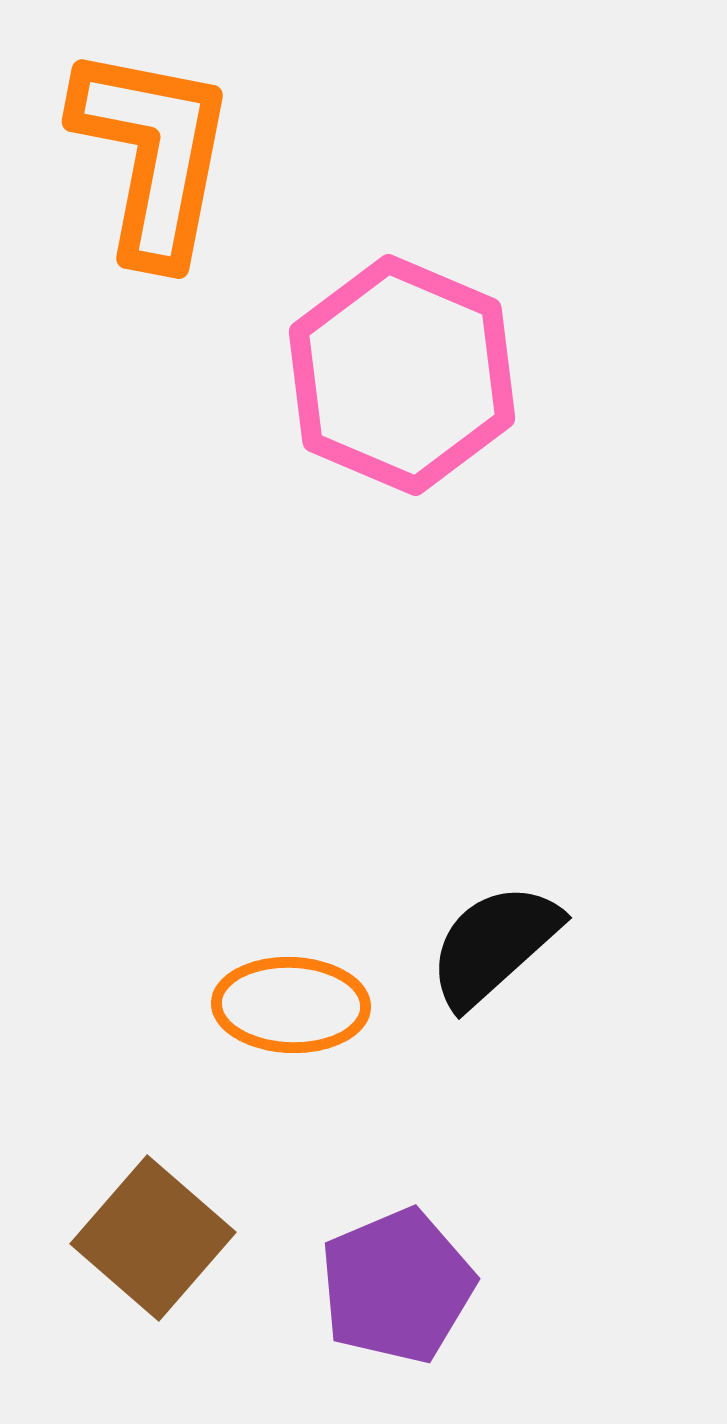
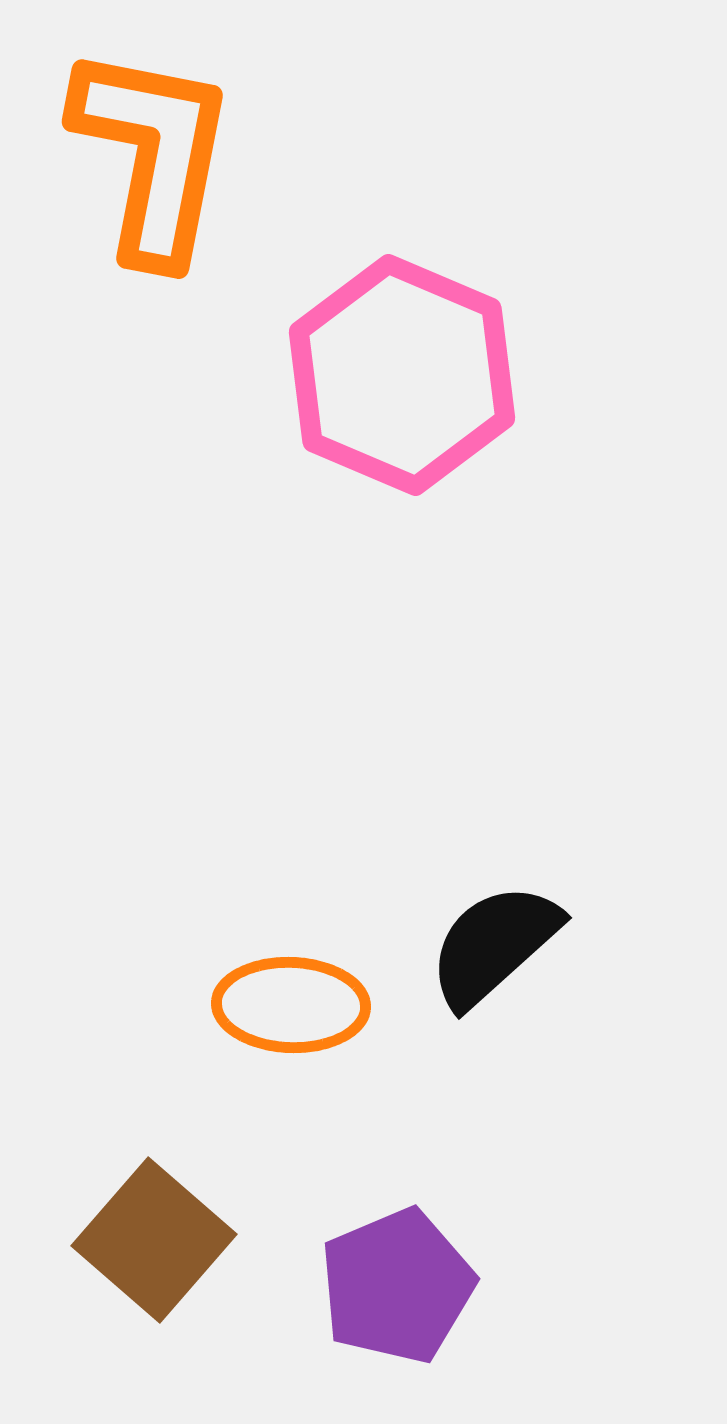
brown square: moved 1 px right, 2 px down
